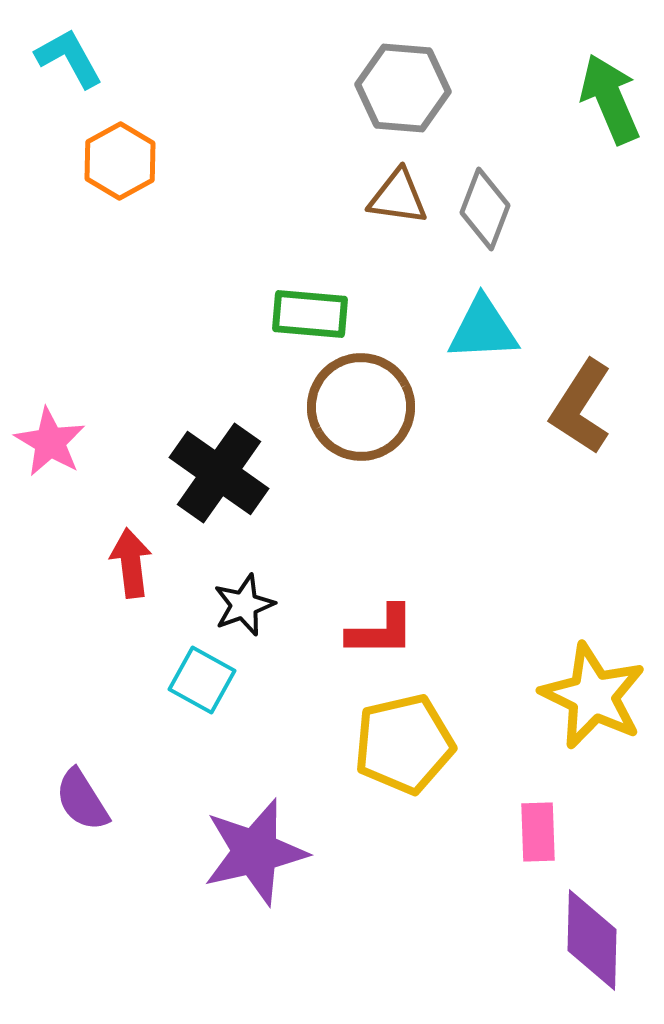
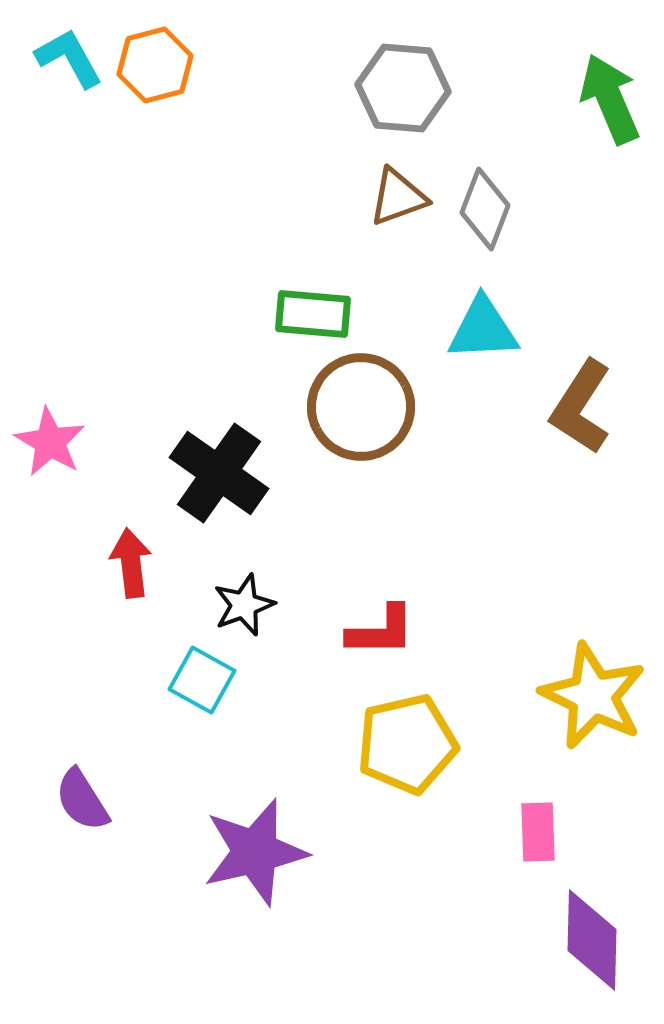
orange hexagon: moved 35 px right, 96 px up; rotated 14 degrees clockwise
brown triangle: rotated 28 degrees counterclockwise
green rectangle: moved 3 px right
yellow pentagon: moved 3 px right
